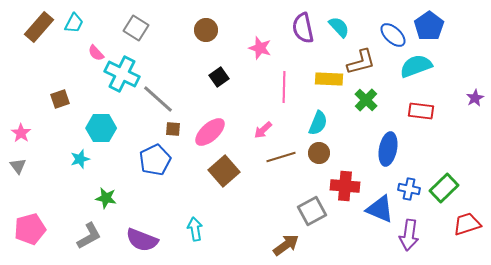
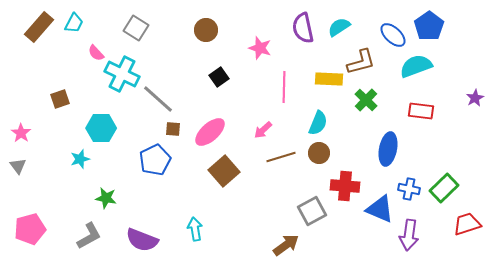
cyan semicircle at (339, 27): rotated 80 degrees counterclockwise
